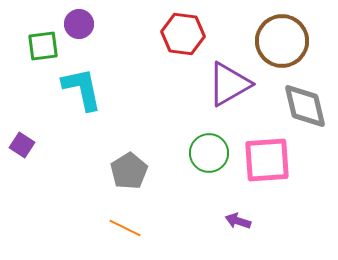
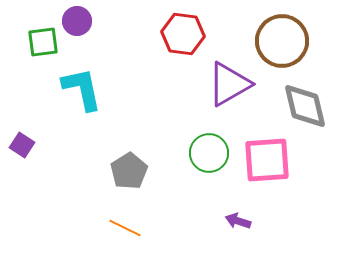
purple circle: moved 2 px left, 3 px up
green square: moved 4 px up
